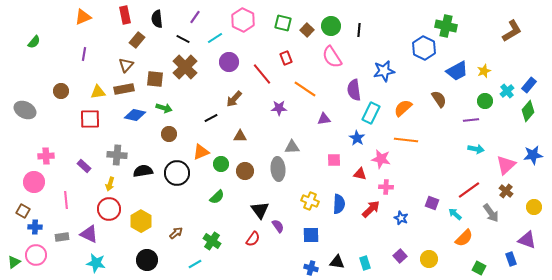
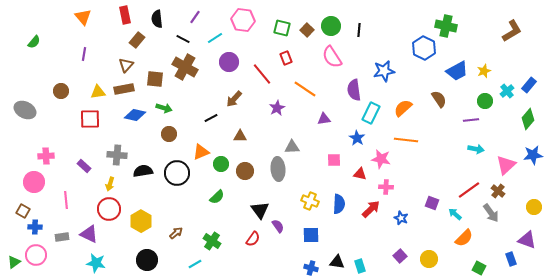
orange triangle at (83, 17): rotated 48 degrees counterclockwise
pink hexagon at (243, 20): rotated 20 degrees counterclockwise
green square at (283, 23): moved 1 px left, 5 px down
brown cross at (185, 67): rotated 15 degrees counterclockwise
purple star at (279, 108): moved 2 px left; rotated 28 degrees counterclockwise
green diamond at (528, 111): moved 8 px down
brown cross at (506, 191): moved 8 px left
cyan rectangle at (365, 263): moved 5 px left, 3 px down
